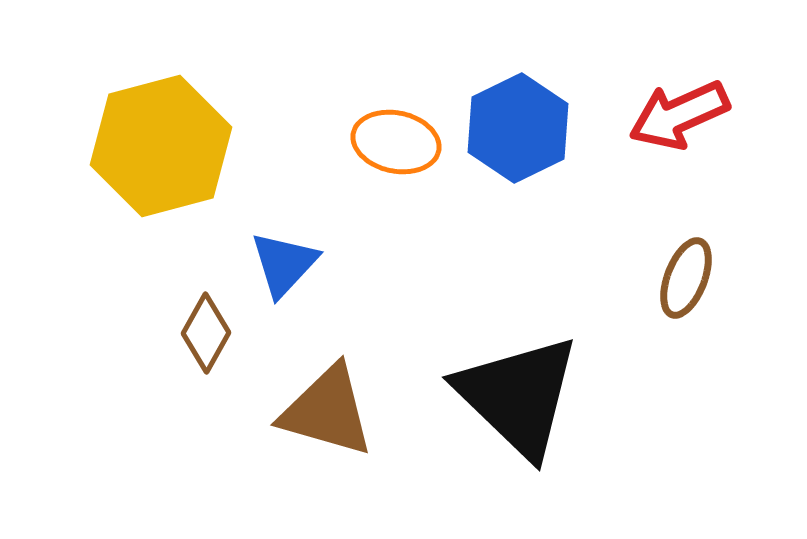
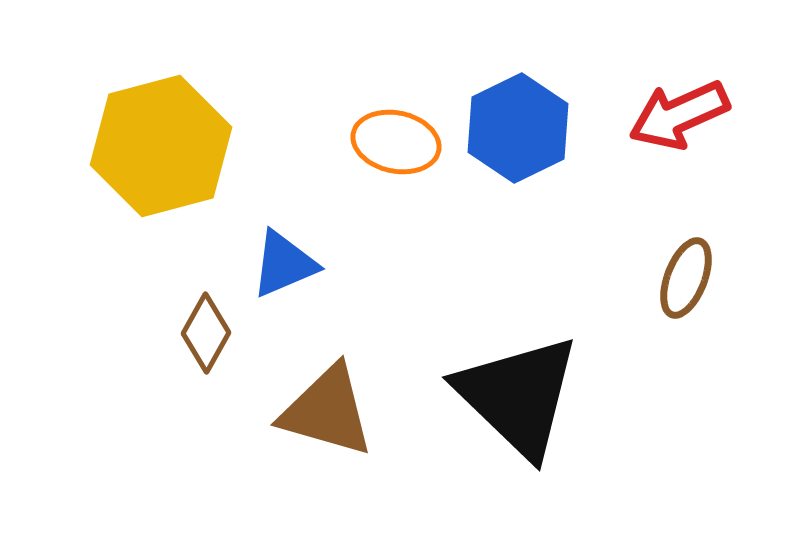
blue triangle: rotated 24 degrees clockwise
